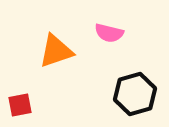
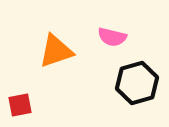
pink semicircle: moved 3 px right, 4 px down
black hexagon: moved 2 px right, 11 px up
